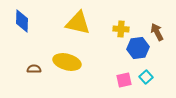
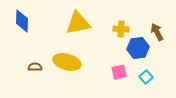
yellow triangle: rotated 24 degrees counterclockwise
brown semicircle: moved 1 px right, 2 px up
pink square: moved 5 px left, 8 px up
